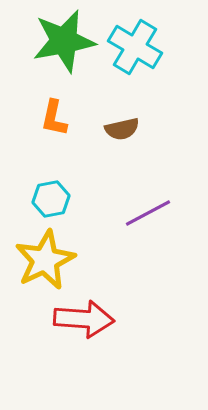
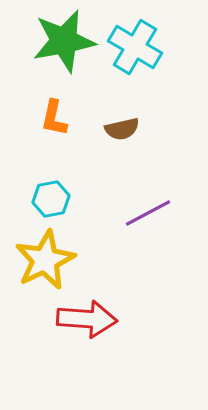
red arrow: moved 3 px right
